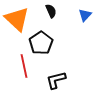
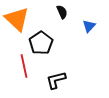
black semicircle: moved 11 px right, 1 px down
blue triangle: moved 4 px right, 11 px down
